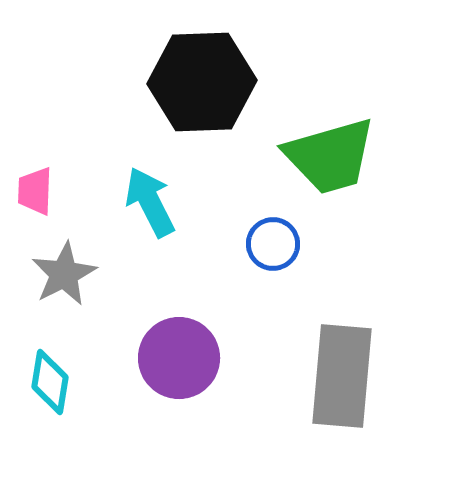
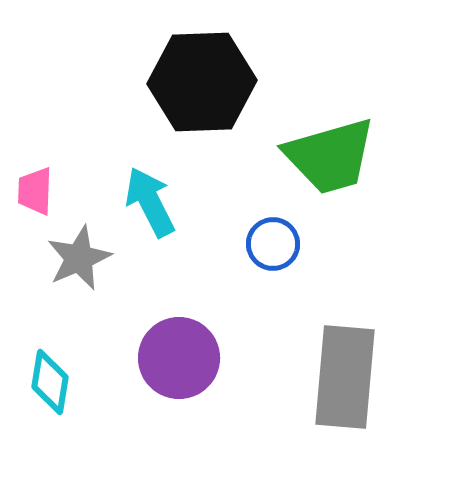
gray star: moved 15 px right, 16 px up; rotated 4 degrees clockwise
gray rectangle: moved 3 px right, 1 px down
